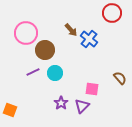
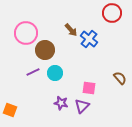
pink square: moved 3 px left, 1 px up
purple star: rotated 24 degrees counterclockwise
